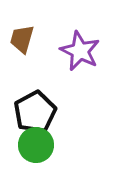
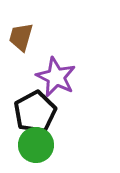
brown trapezoid: moved 1 px left, 2 px up
purple star: moved 24 px left, 26 px down
